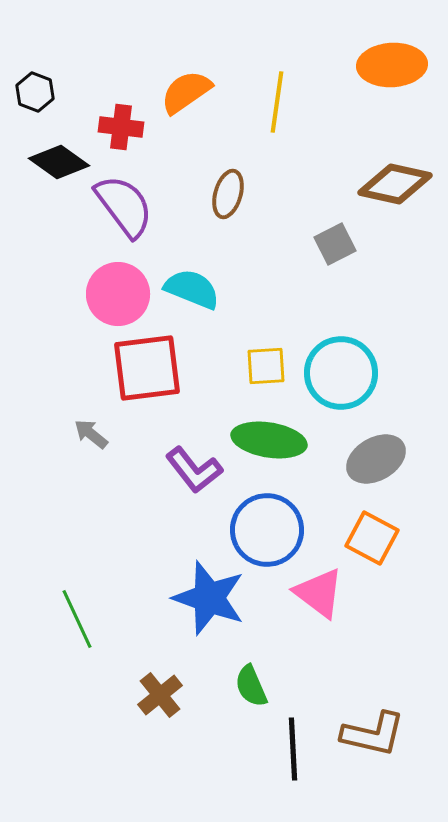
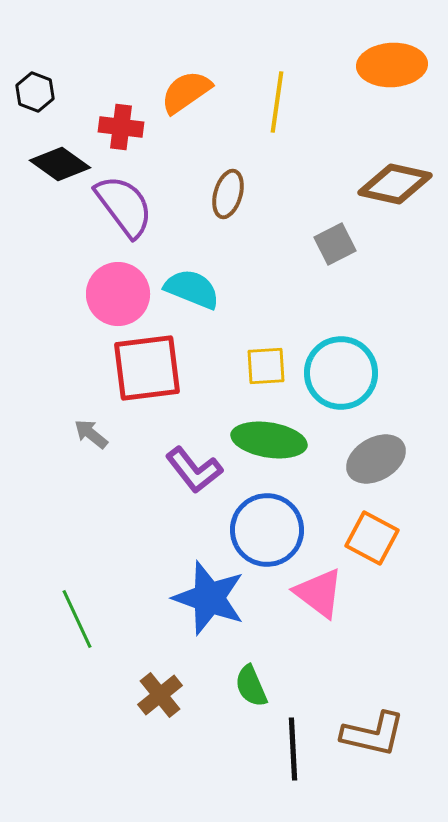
black diamond: moved 1 px right, 2 px down
